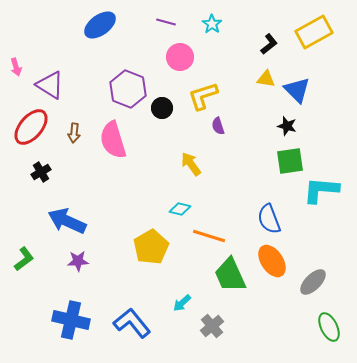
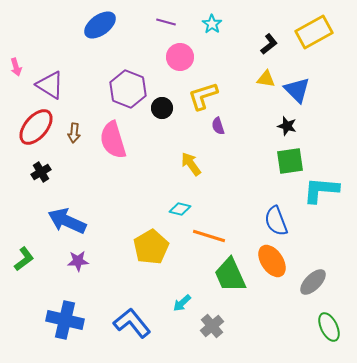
red ellipse: moved 5 px right
blue semicircle: moved 7 px right, 2 px down
blue cross: moved 6 px left
